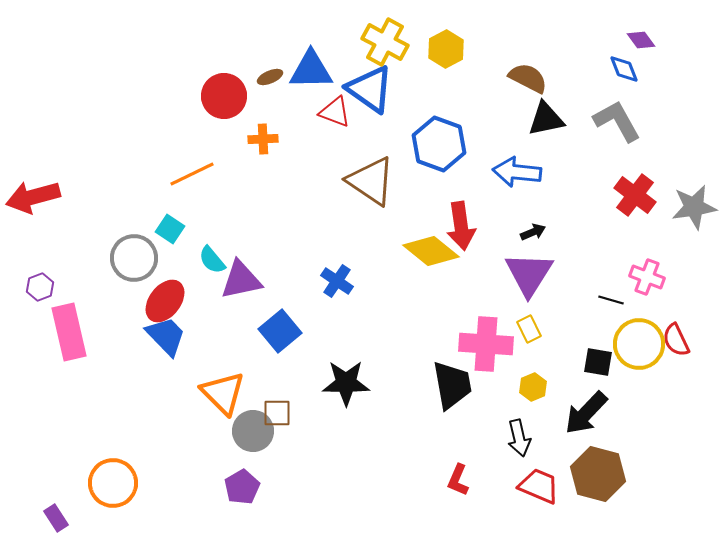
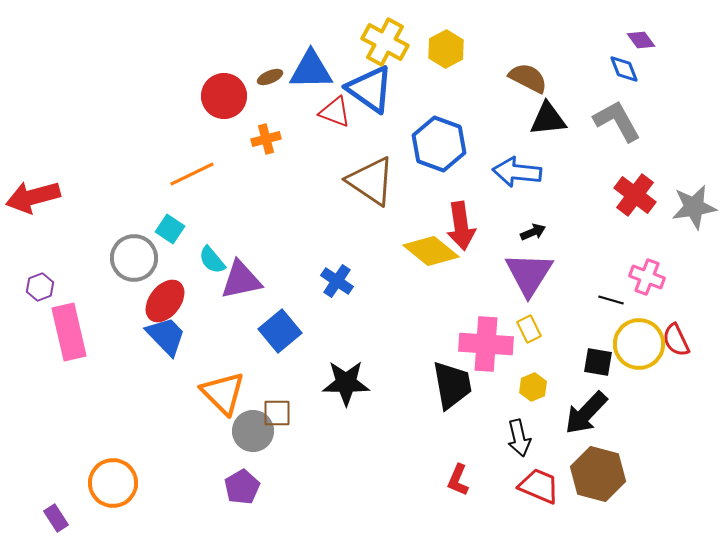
black triangle at (546, 119): moved 2 px right; rotated 6 degrees clockwise
orange cross at (263, 139): moved 3 px right; rotated 12 degrees counterclockwise
